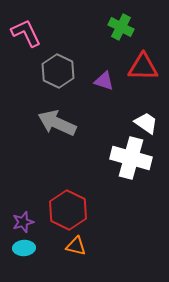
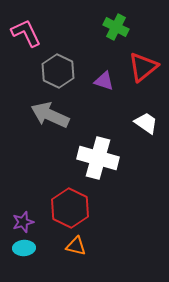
green cross: moved 5 px left
red triangle: rotated 40 degrees counterclockwise
gray arrow: moved 7 px left, 8 px up
white cross: moved 33 px left
red hexagon: moved 2 px right, 2 px up
